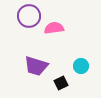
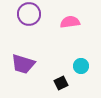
purple circle: moved 2 px up
pink semicircle: moved 16 px right, 6 px up
purple trapezoid: moved 13 px left, 2 px up
